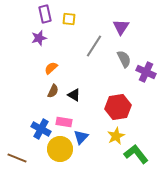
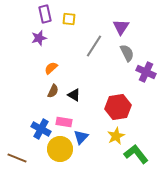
gray semicircle: moved 3 px right, 6 px up
